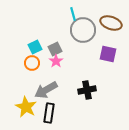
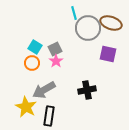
cyan line: moved 1 px right, 1 px up
gray circle: moved 5 px right, 2 px up
cyan square: rotated 32 degrees counterclockwise
gray arrow: moved 2 px left
black rectangle: moved 3 px down
